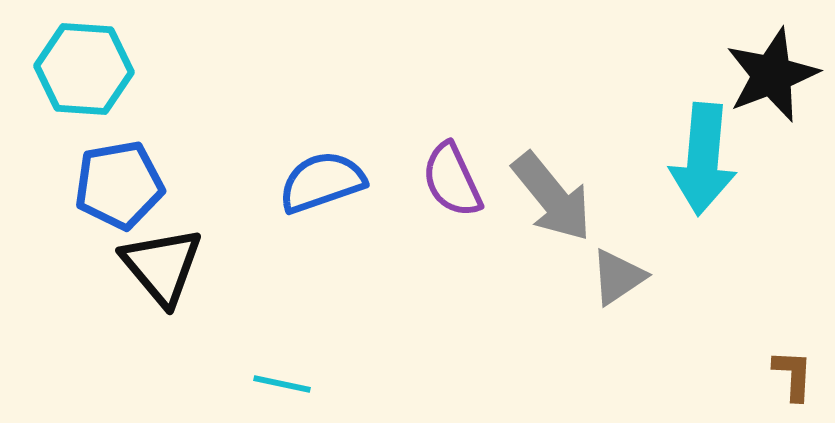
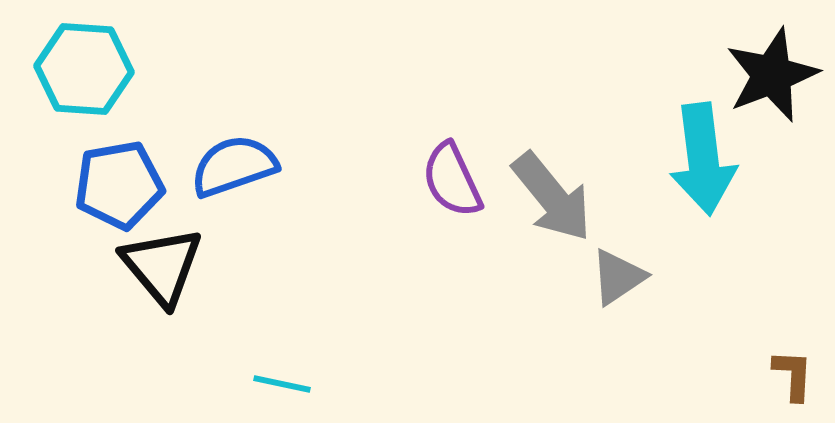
cyan arrow: rotated 12 degrees counterclockwise
blue semicircle: moved 88 px left, 16 px up
